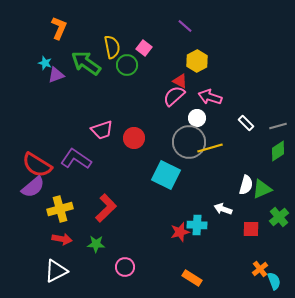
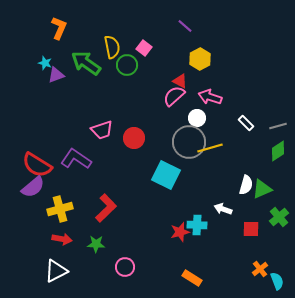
yellow hexagon: moved 3 px right, 2 px up
cyan semicircle: moved 3 px right
